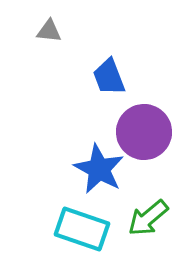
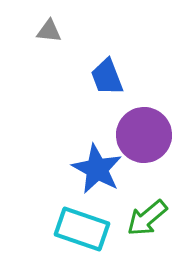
blue trapezoid: moved 2 px left
purple circle: moved 3 px down
blue star: moved 2 px left
green arrow: moved 1 px left
